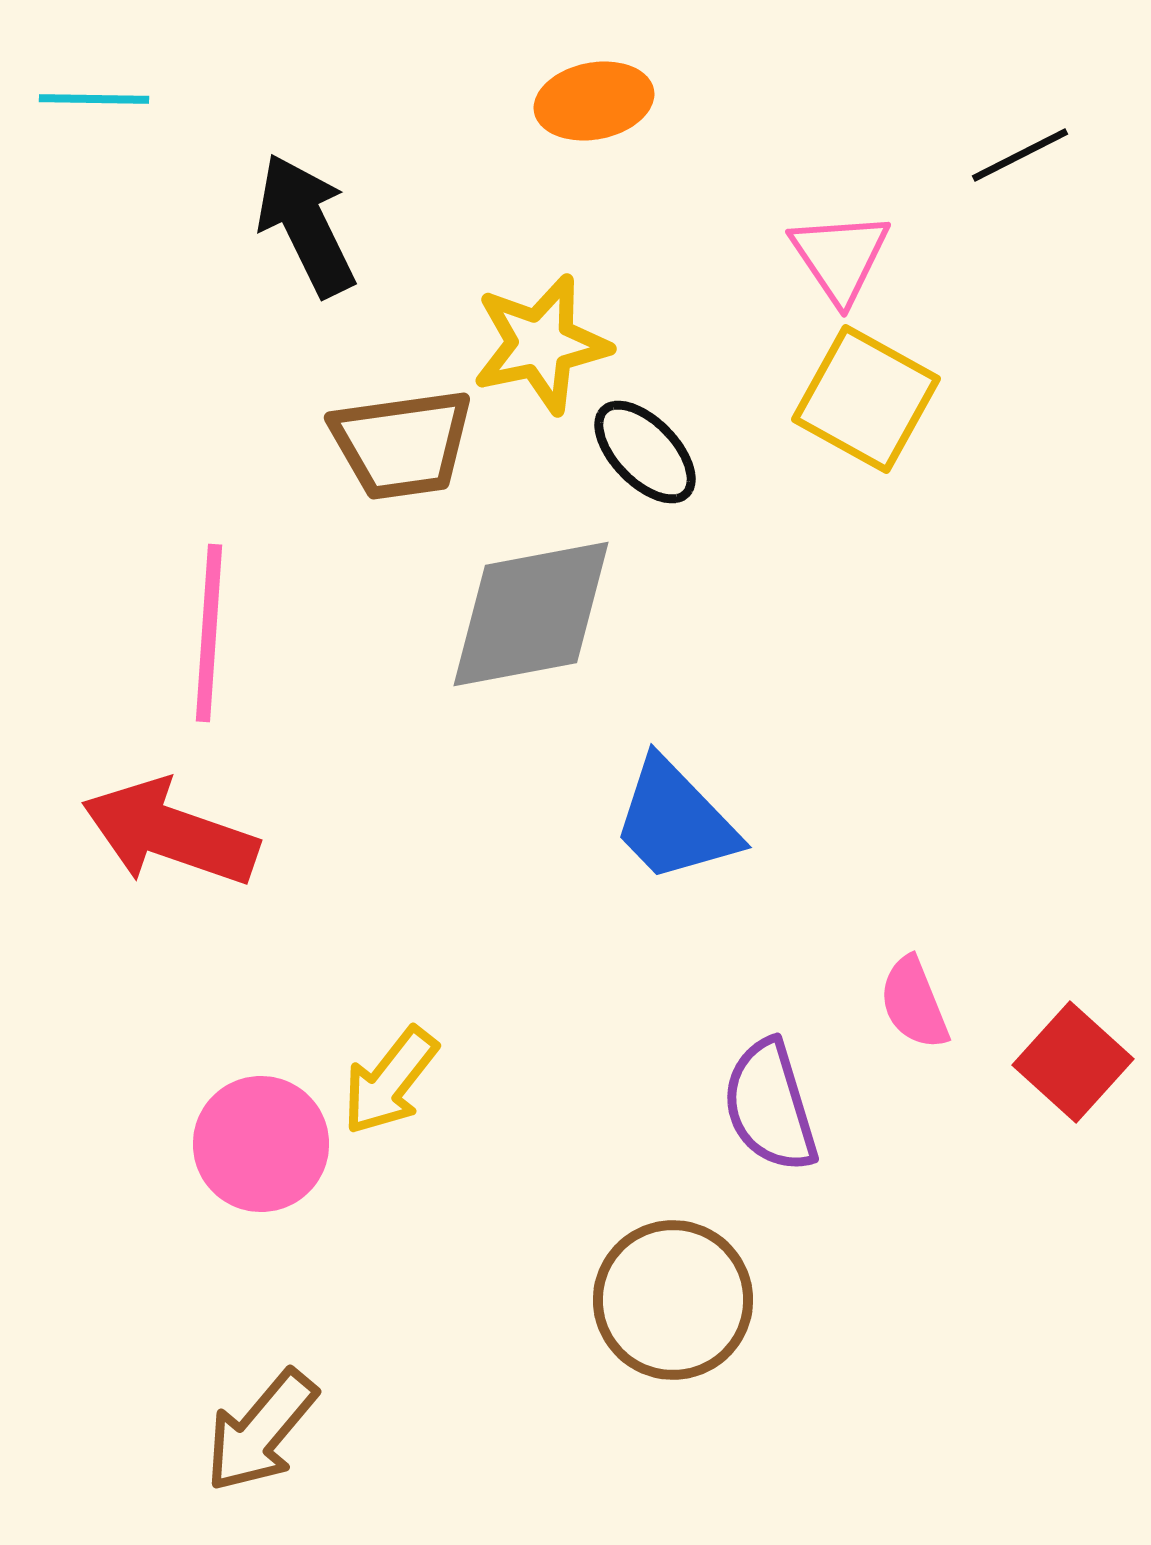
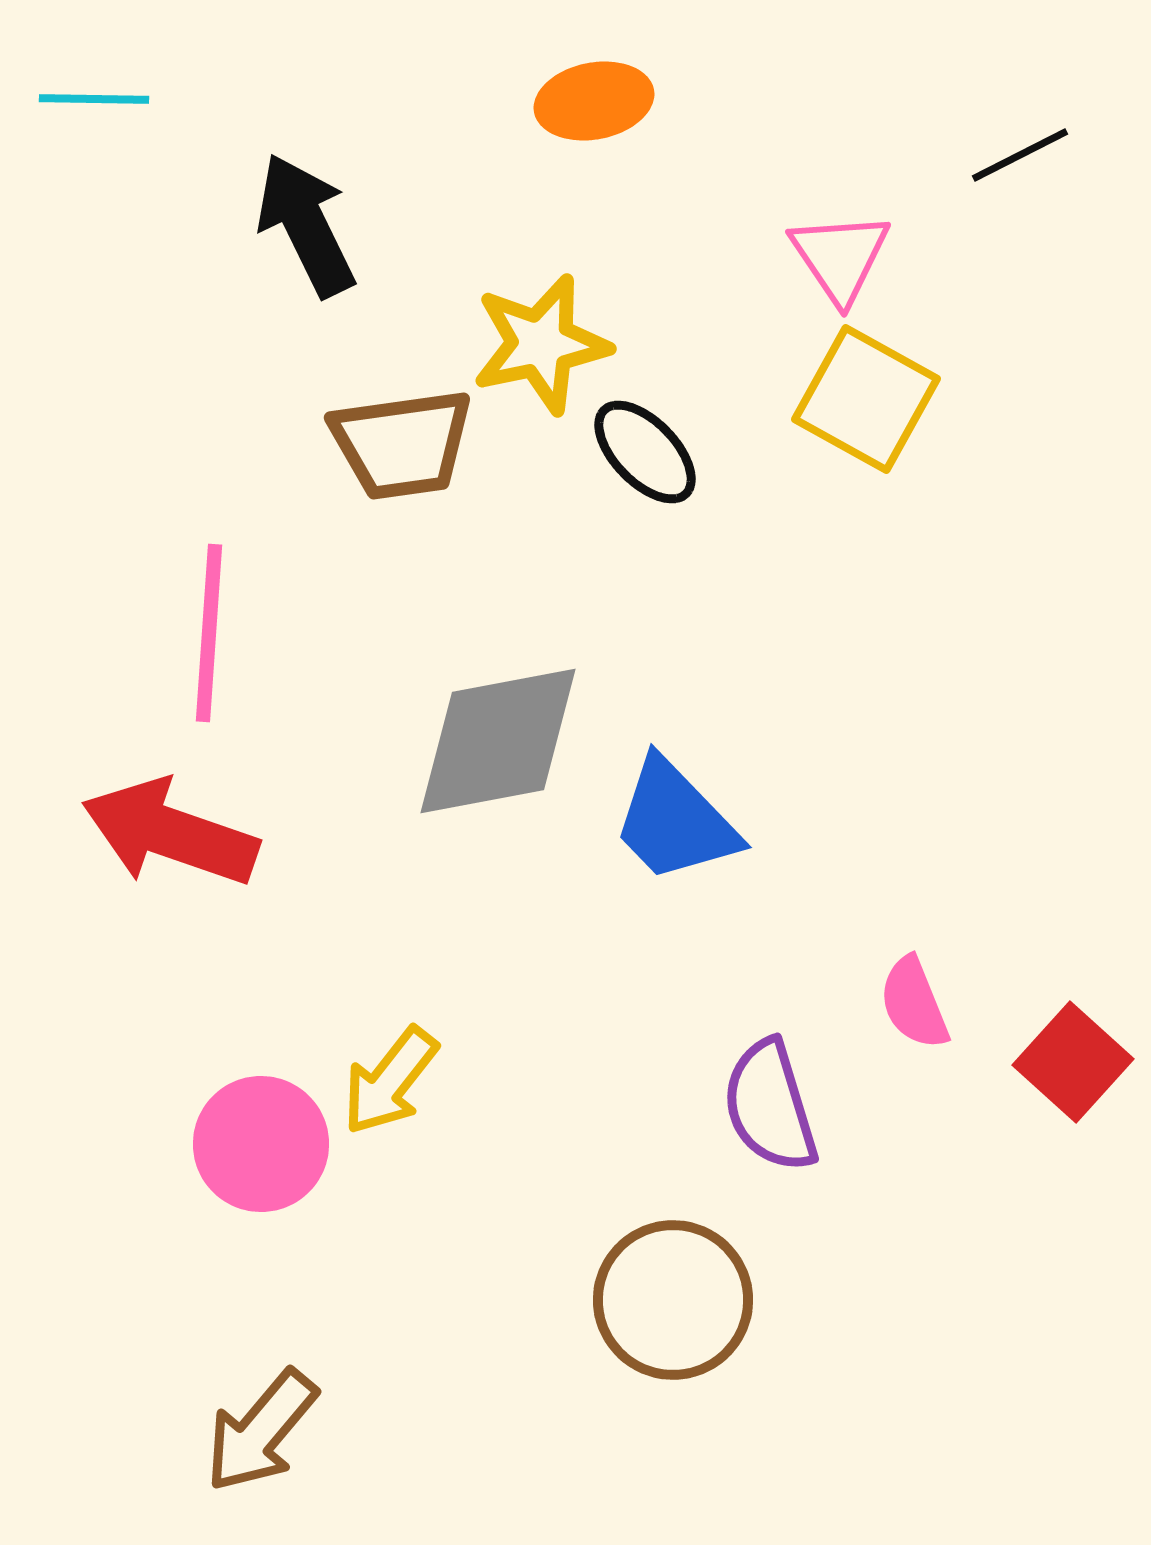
gray diamond: moved 33 px left, 127 px down
